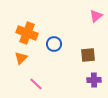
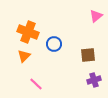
orange cross: moved 1 px right, 1 px up
orange triangle: moved 3 px right, 2 px up
purple cross: rotated 16 degrees counterclockwise
